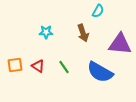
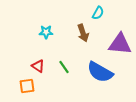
cyan semicircle: moved 2 px down
orange square: moved 12 px right, 21 px down
